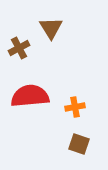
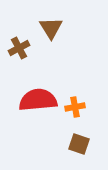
red semicircle: moved 8 px right, 4 px down
